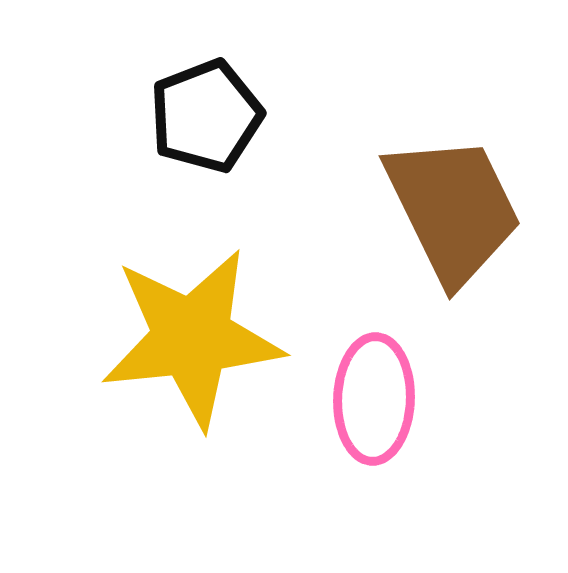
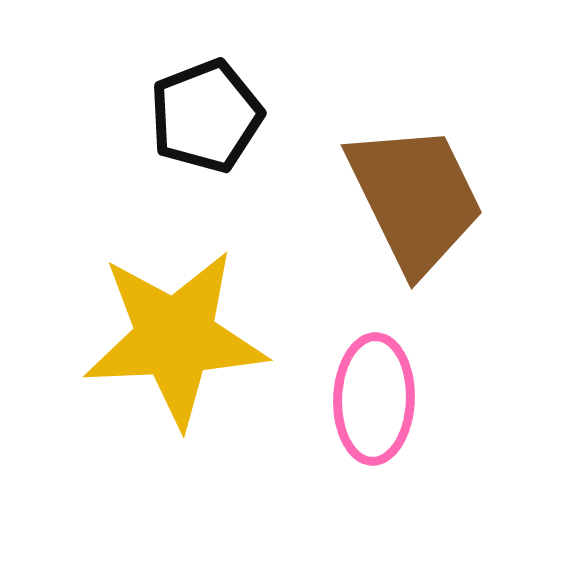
brown trapezoid: moved 38 px left, 11 px up
yellow star: moved 17 px left; rotated 3 degrees clockwise
